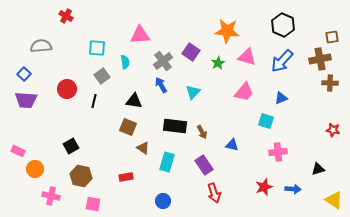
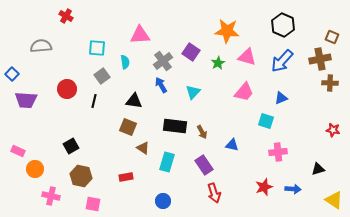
brown square at (332, 37): rotated 32 degrees clockwise
blue square at (24, 74): moved 12 px left
